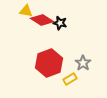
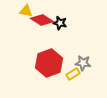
gray star: rotated 28 degrees counterclockwise
yellow rectangle: moved 3 px right, 5 px up
